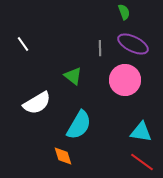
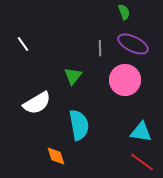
green triangle: rotated 30 degrees clockwise
cyan semicircle: rotated 40 degrees counterclockwise
orange diamond: moved 7 px left
